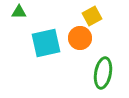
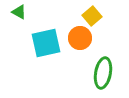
green triangle: rotated 28 degrees clockwise
yellow square: rotated 12 degrees counterclockwise
